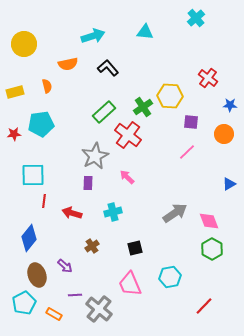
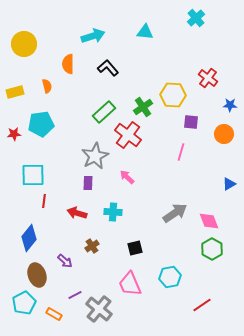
orange semicircle at (68, 64): rotated 102 degrees clockwise
yellow hexagon at (170, 96): moved 3 px right, 1 px up
pink line at (187, 152): moved 6 px left; rotated 30 degrees counterclockwise
cyan cross at (113, 212): rotated 18 degrees clockwise
red arrow at (72, 213): moved 5 px right
purple arrow at (65, 266): moved 5 px up
purple line at (75, 295): rotated 24 degrees counterclockwise
red line at (204, 306): moved 2 px left, 1 px up; rotated 12 degrees clockwise
